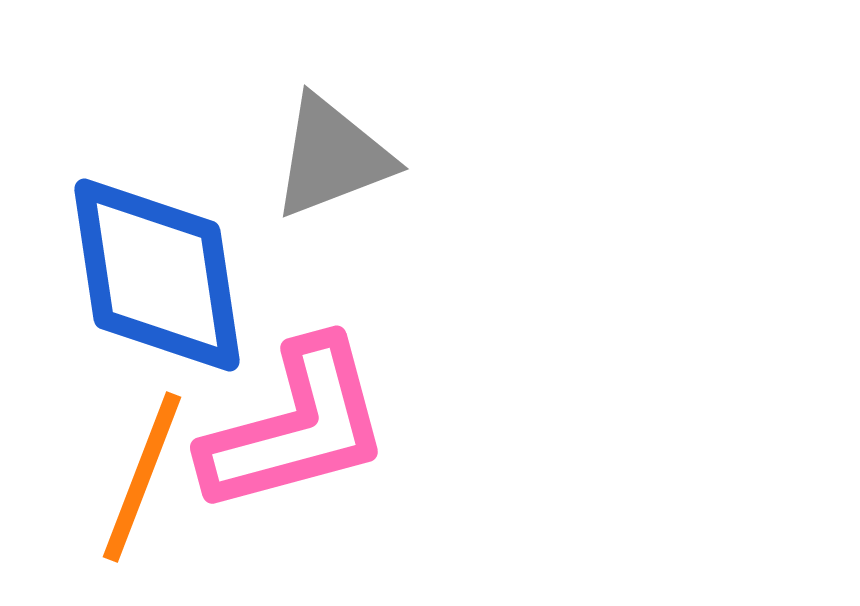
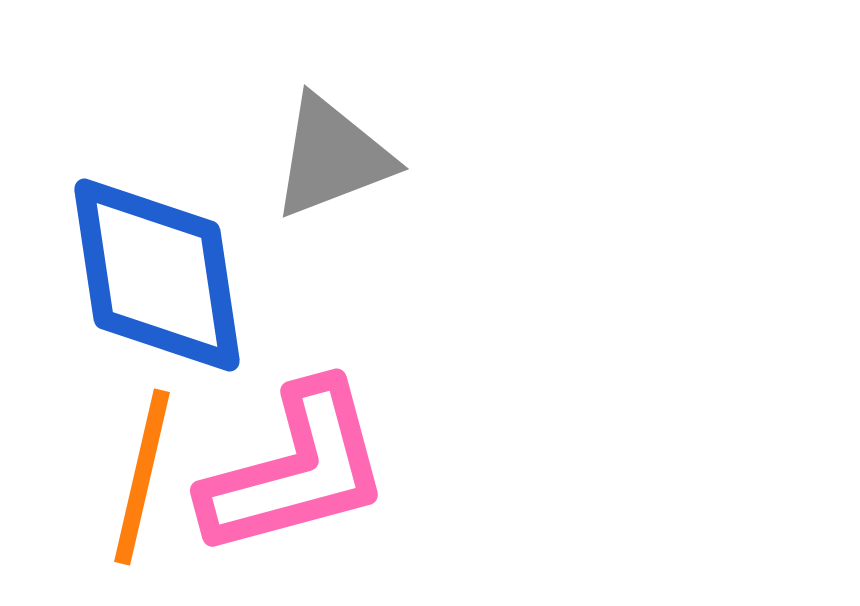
pink L-shape: moved 43 px down
orange line: rotated 8 degrees counterclockwise
